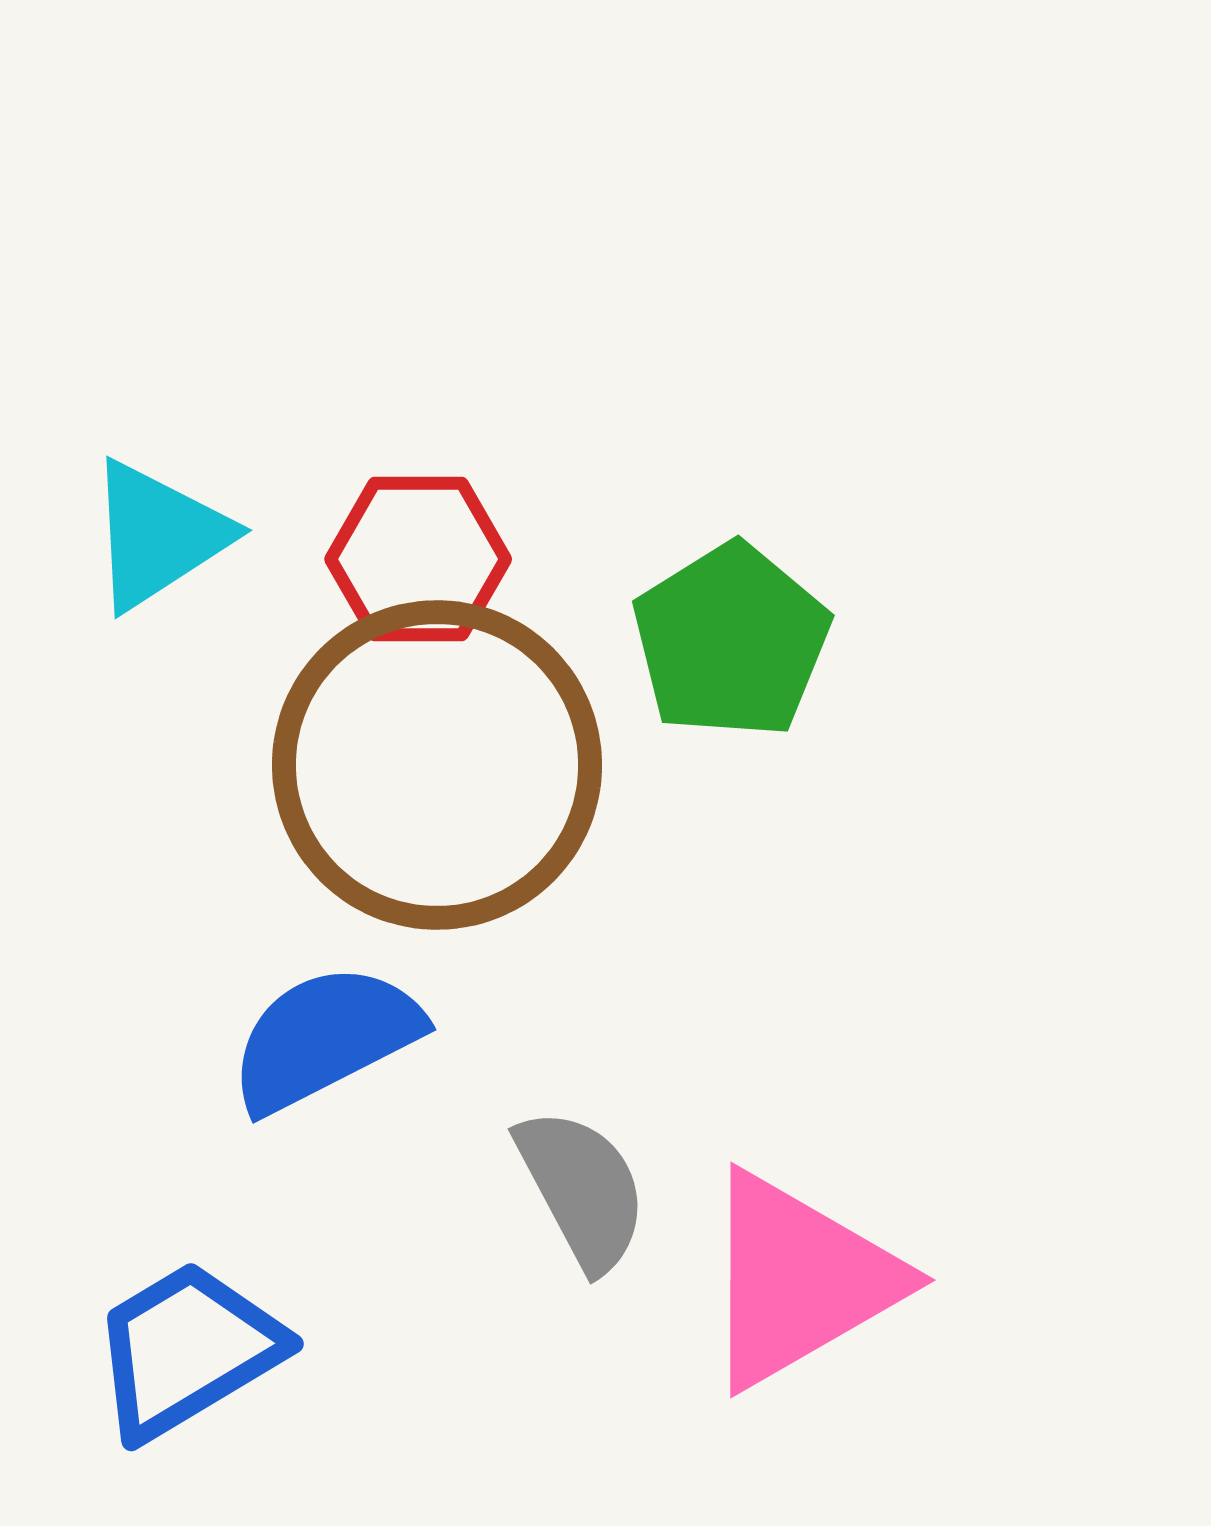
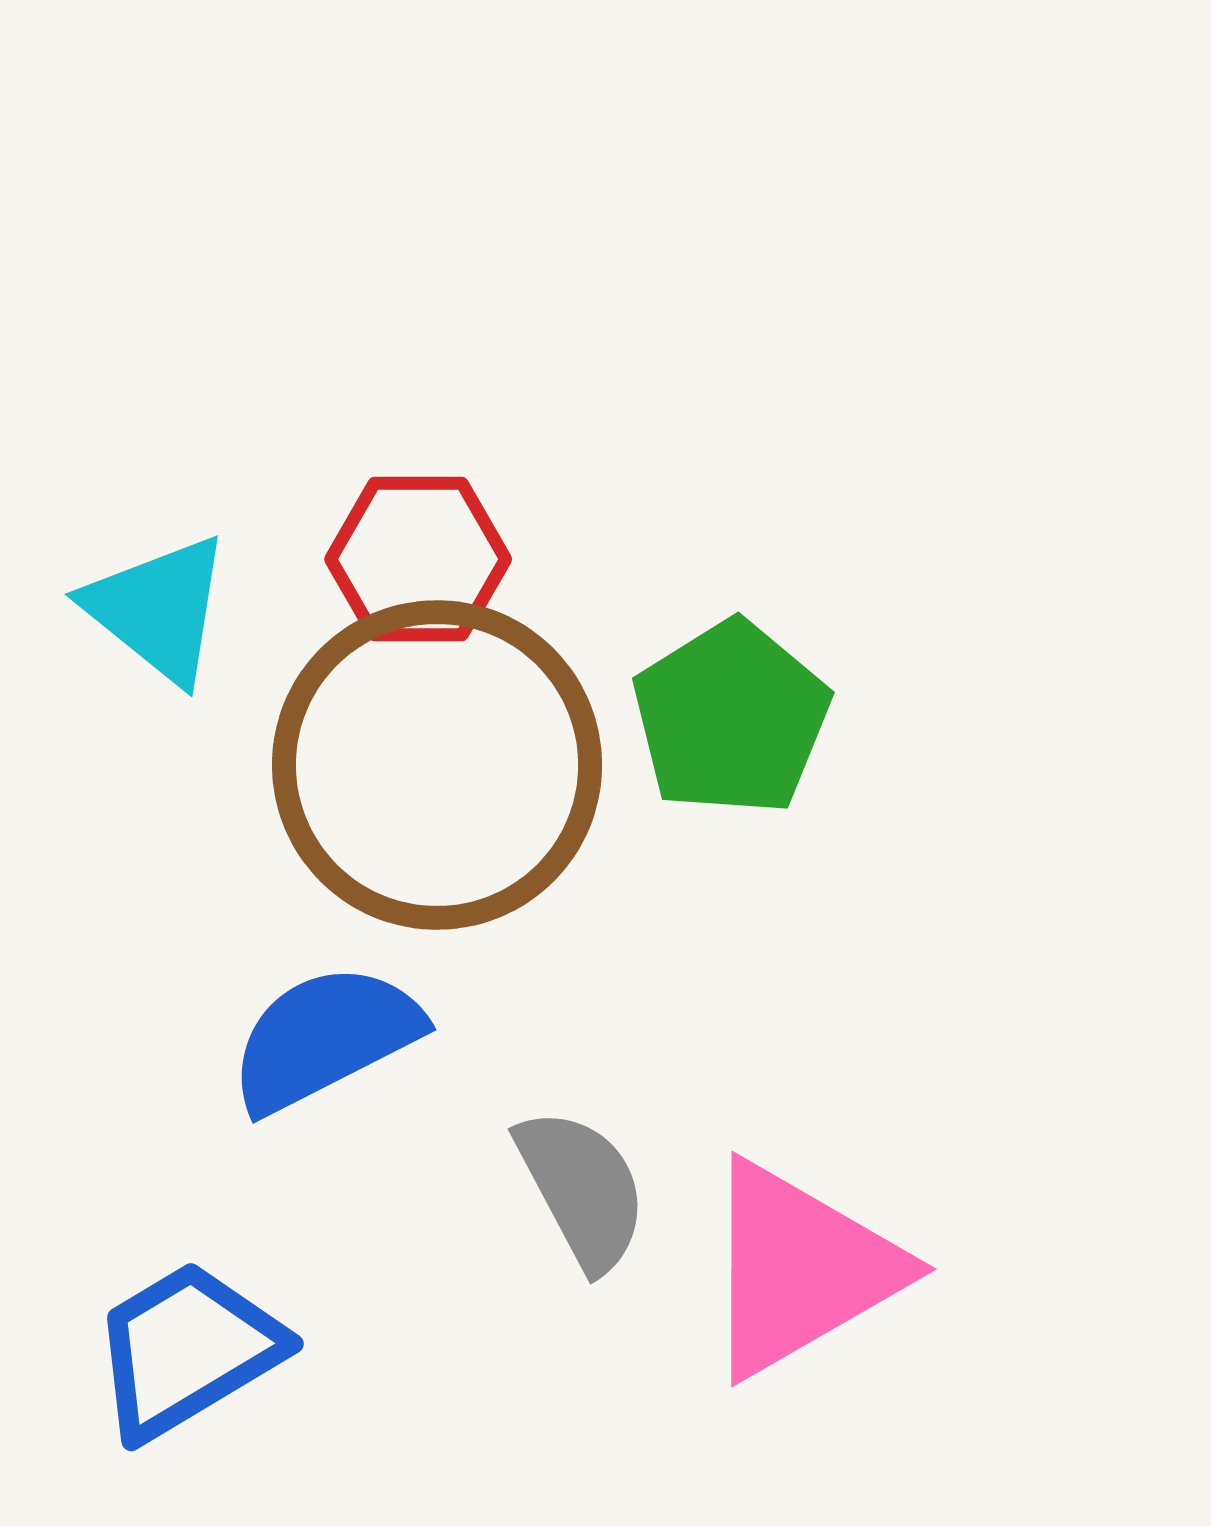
cyan triangle: moved 74 px down; rotated 48 degrees counterclockwise
green pentagon: moved 77 px down
pink triangle: moved 1 px right, 11 px up
